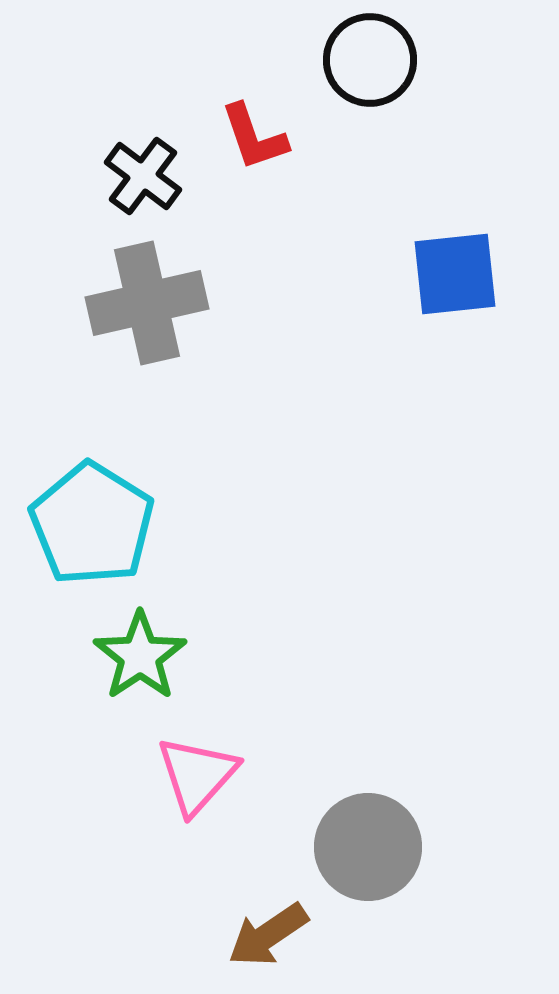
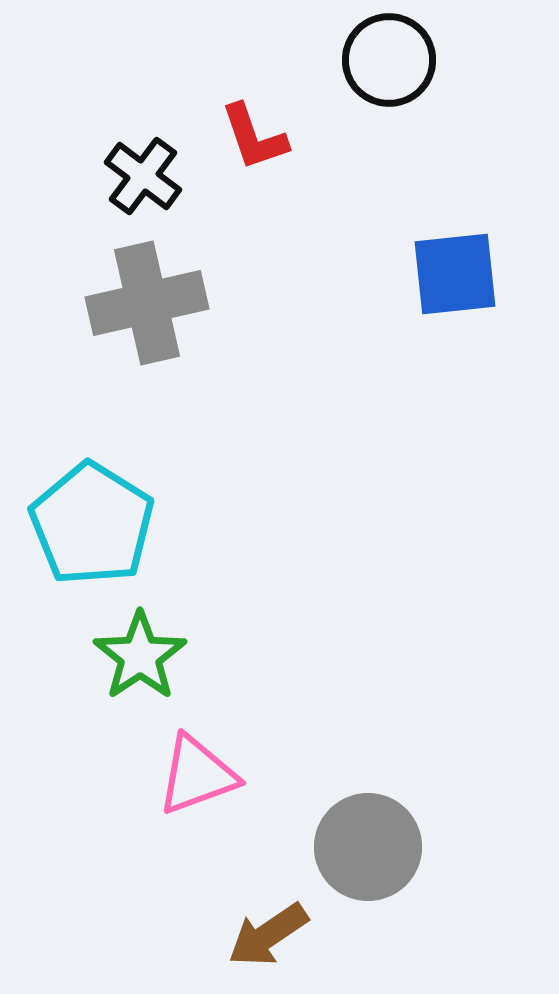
black circle: moved 19 px right
pink triangle: rotated 28 degrees clockwise
